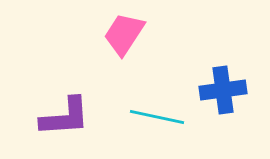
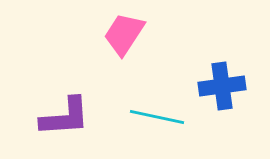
blue cross: moved 1 px left, 4 px up
